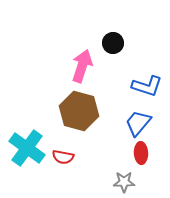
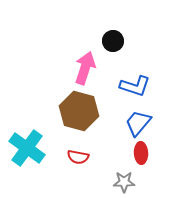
black circle: moved 2 px up
pink arrow: moved 3 px right, 2 px down
blue L-shape: moved 12 px left
red semicircle: moved 15 px right
